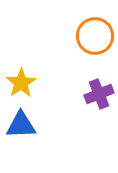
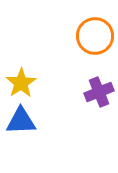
purple cross: moved 2 px up
blue triangle: moved 4 px up
